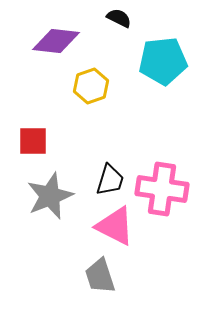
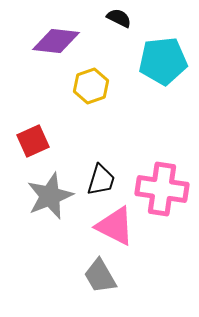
red square: rotated 24 degrees counterclockwise
black trapezoid: moved 9 px left
gray trapezoid: rotated 12 degrees counterclockwise
